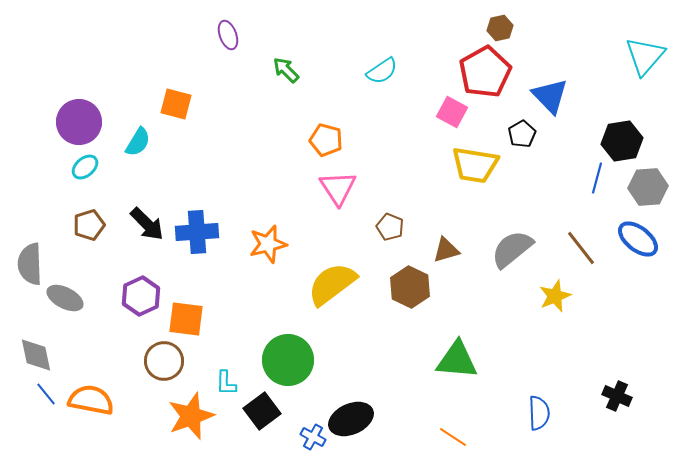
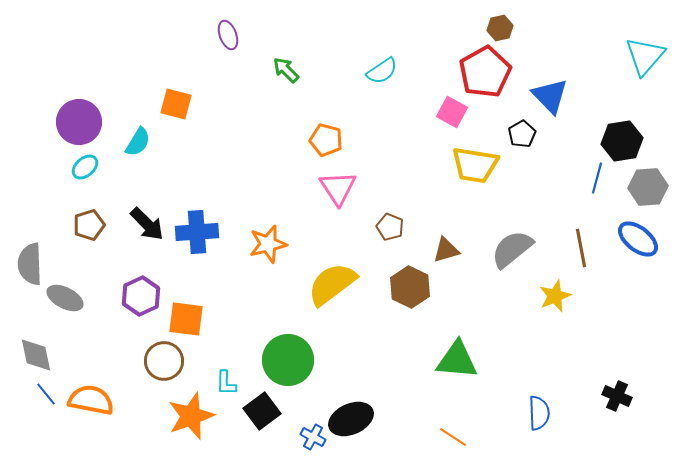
brown line at (581, 248): rotated 27 degrees clockwise
